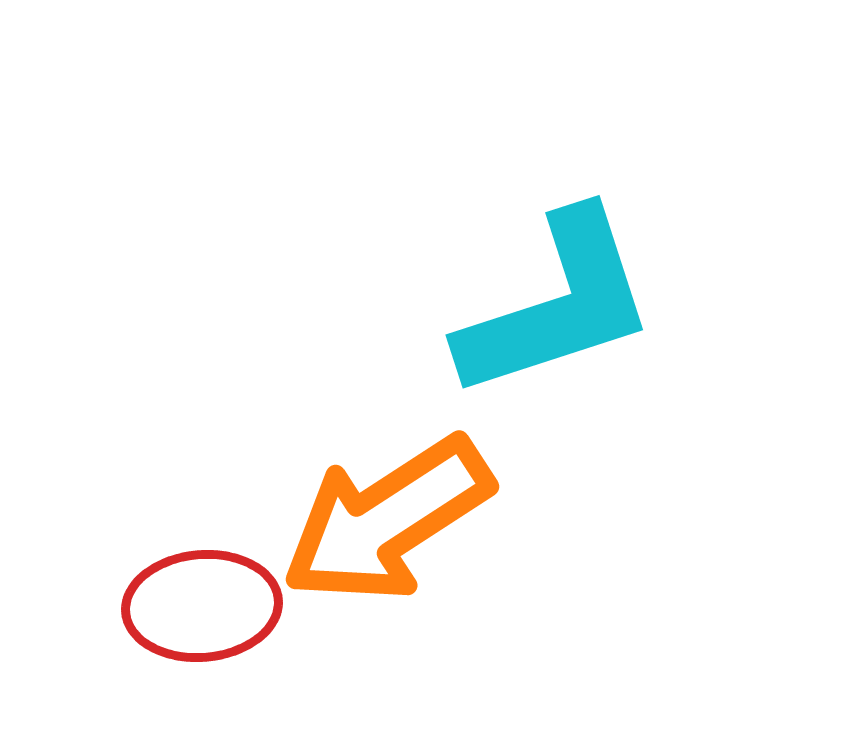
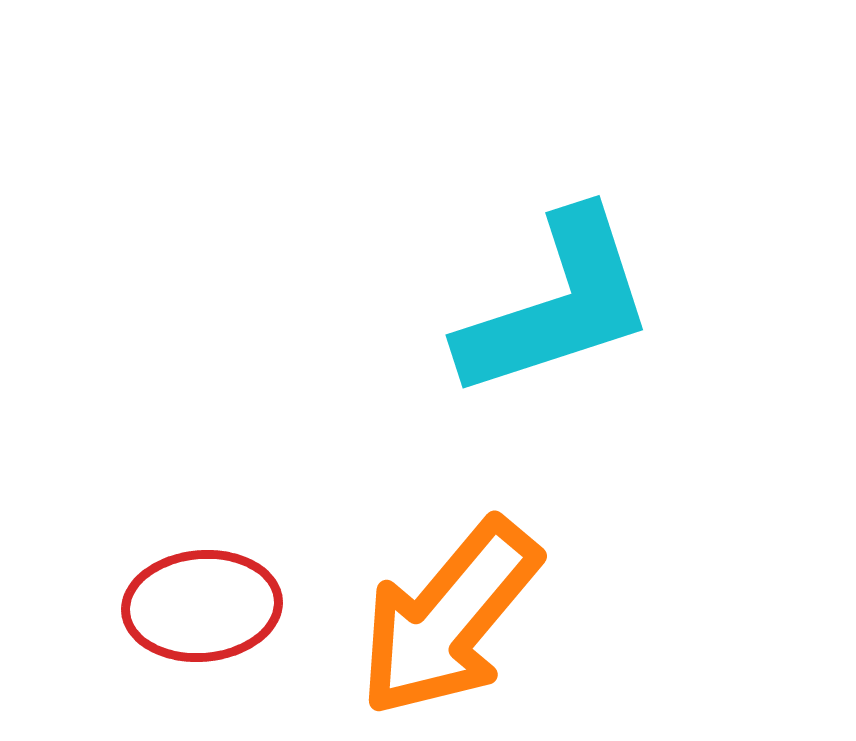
orange arrow: moved 62 px right, 98 px down; rotated 17 degrees counterclockwise
